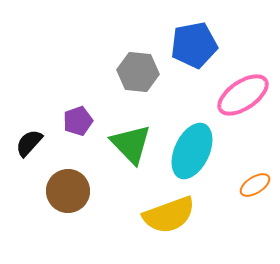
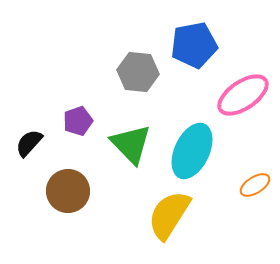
yellow semicircle: rotated 142 degrees clockwise
